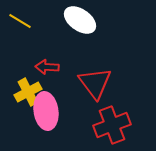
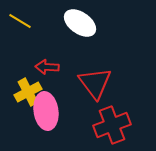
white ellipse: moved 3 px down
